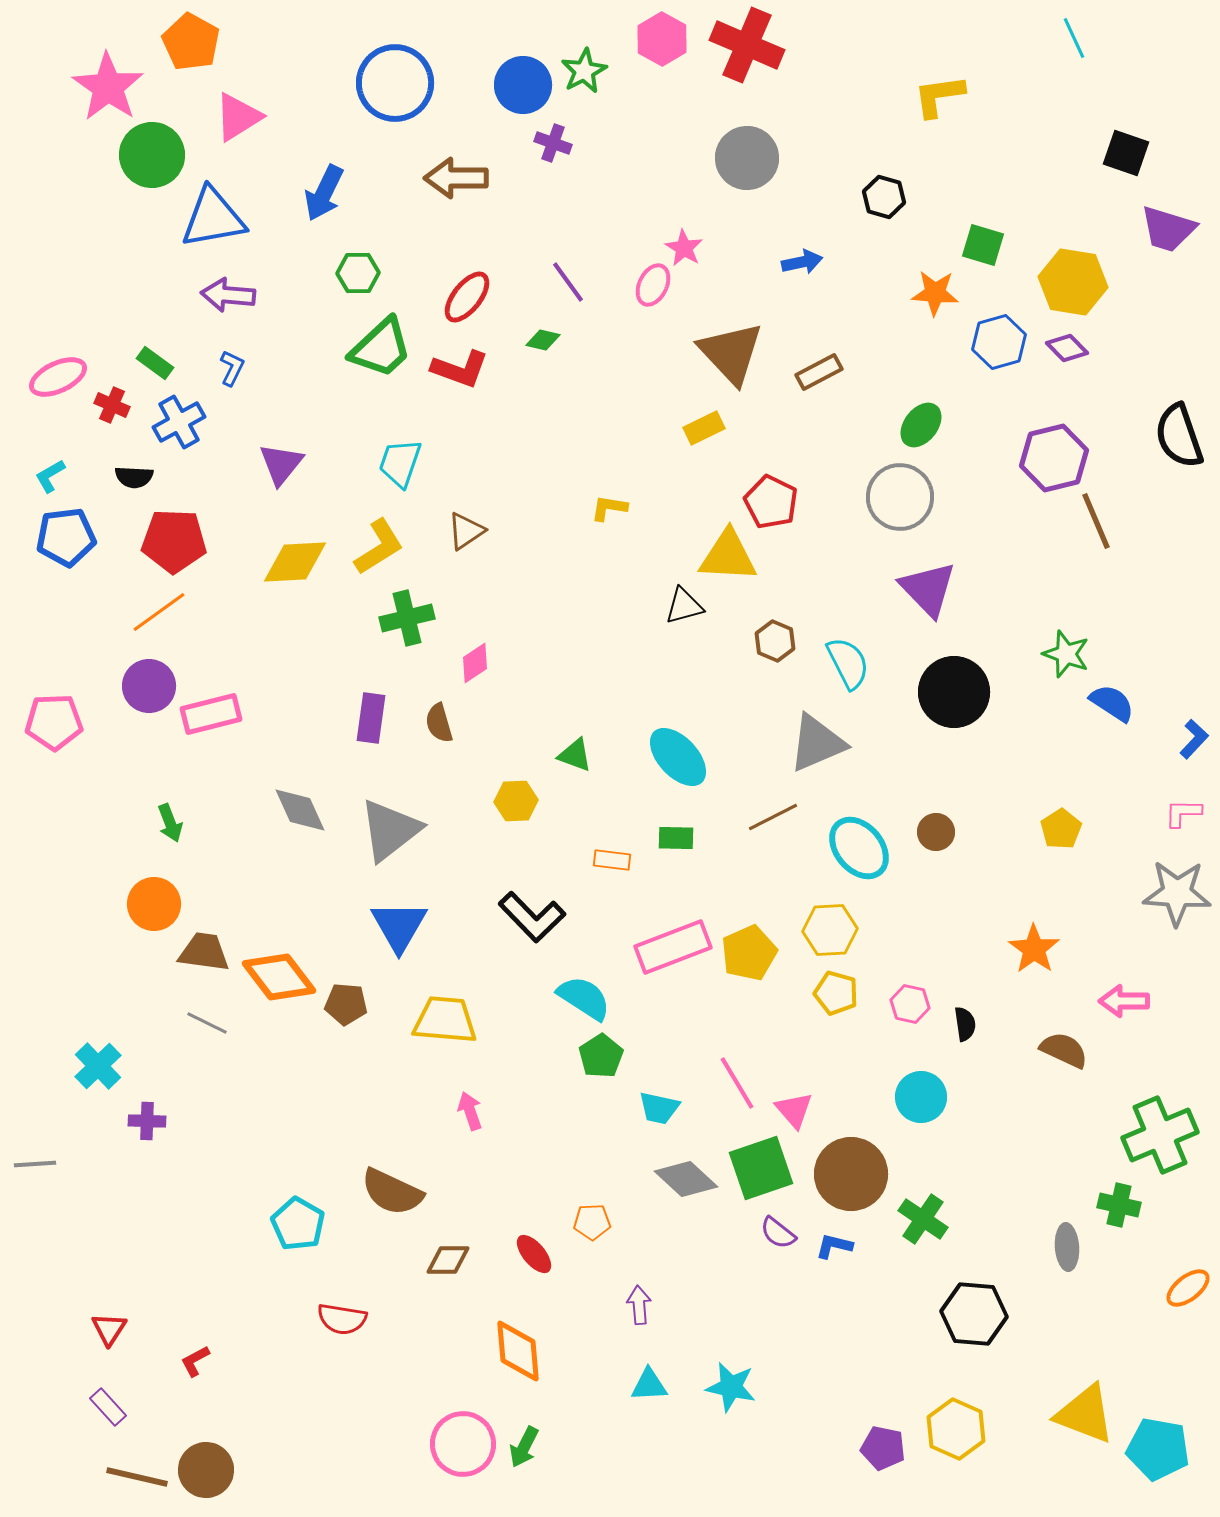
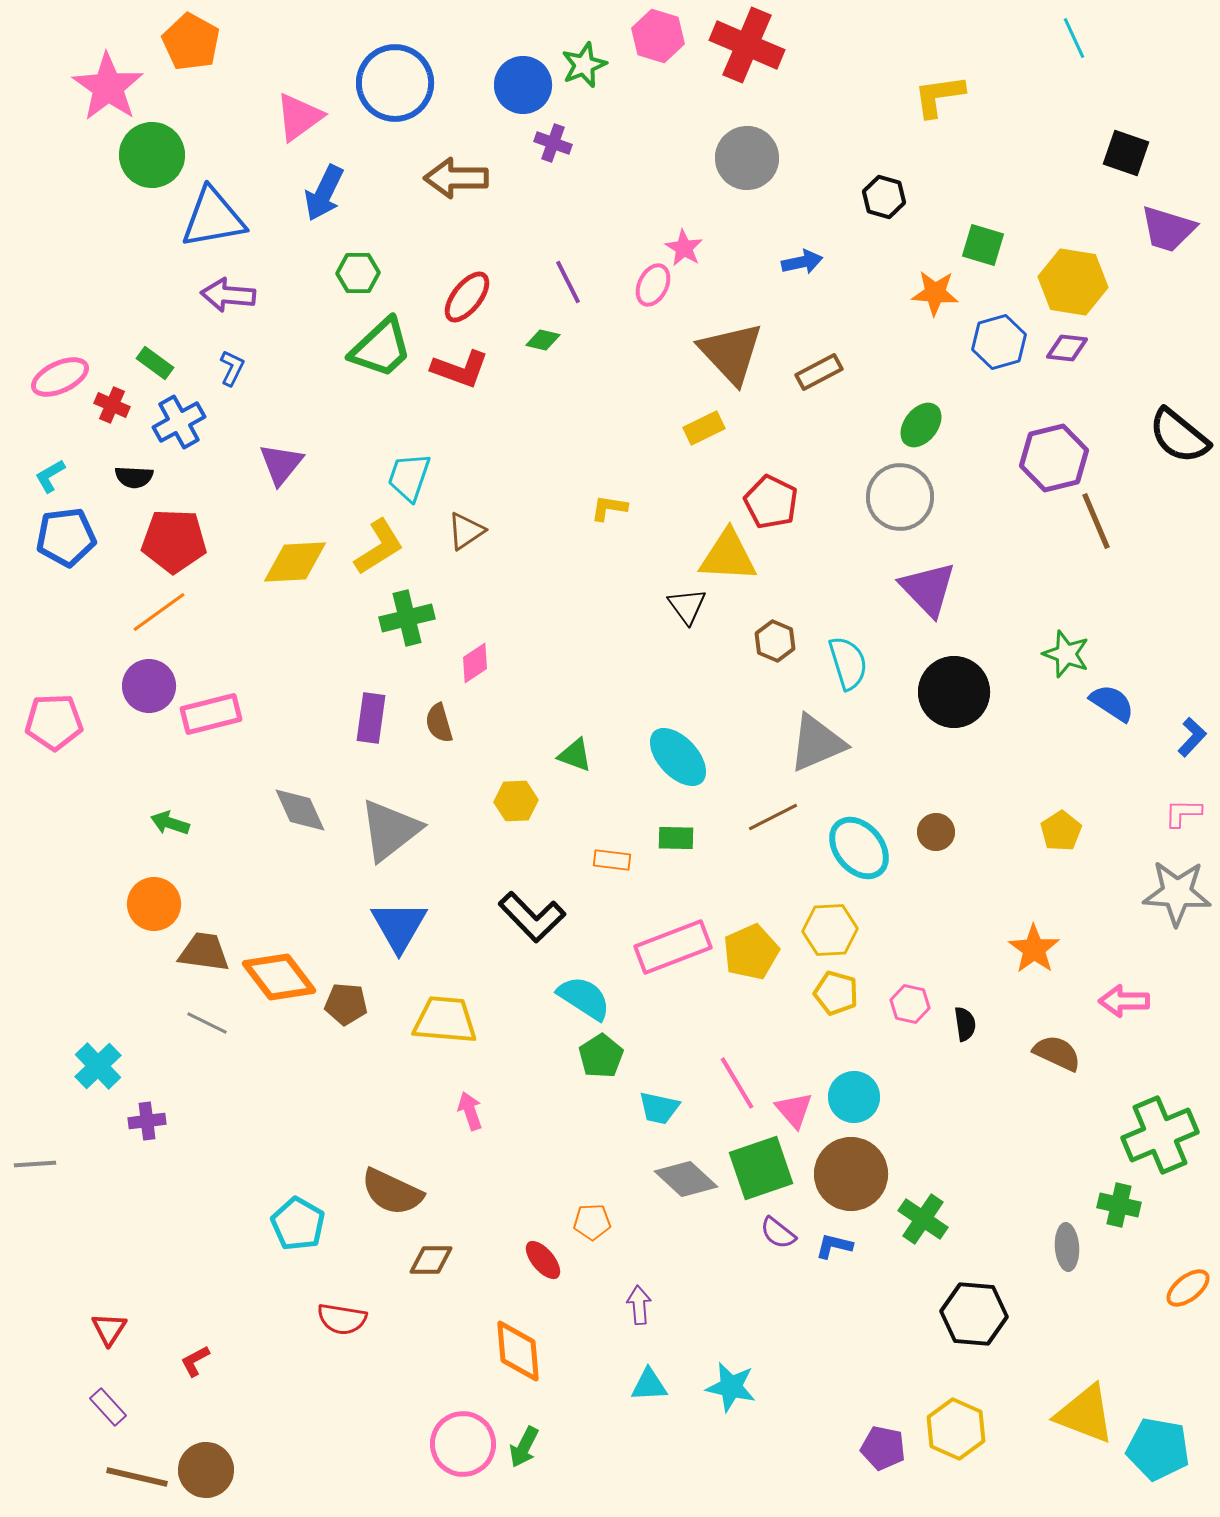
pink hexagon at (662, 39): moved 4 px left, 3 px up; rotated 12 degrees counterclockwise
green star at (584, 71): moved 6 px up; rotated 6 degrees clockwise
pink triangle at (238, 117): moved 61 px right; rotated 4 degrees counterclockwise
purple line at (568, 282): rotated 9 degrees clockwise
purple diamond at (1067, 348): rotated 39 degrees counterclockwise
pink ellipse at (58, 377): moved 2 px right
black semicircle at (1179, 436): rotated 32 degrees counterclockwise
cyan trapezoid at (400, 463): moved 9 px right, 14 px down
black triangle at (684, 606): moved 3 px right; rotated 51 degrees counterclockwise
cyan semicircle at (848, 663): rotated 10 degrees clockwise
blue L-shape at (1194, 739): moved 2 px left, 2 px up
green arrow at (170, 823): rotated 129 degrees clockwise
yellow pentagon at (1061, 829): moved 2 px down
yellow pentagon at (749, 953): moved 2 px right, 1 px up
brown semicircle at (1064, 1050): moved 7 px left, 3 px down
cyan circle at (921, 1097): moved 67 px left
purple cross at (147, 1121): rotated 9 degrees counterclockwise
red ellipse at (534, 1254): moved 9 px right, 6 px down
brown diamond at (448, 1260): moved 17 px left
